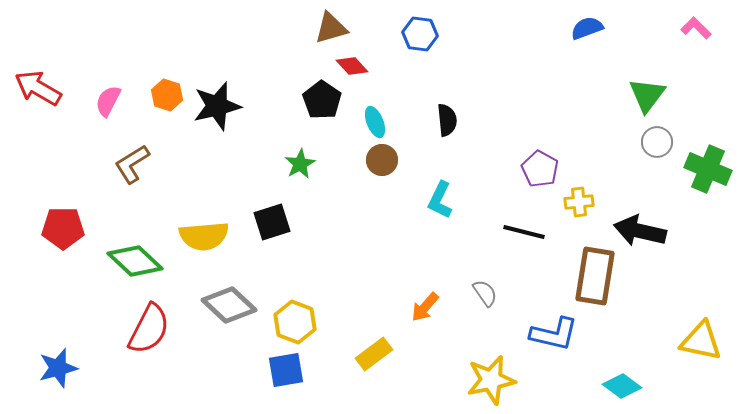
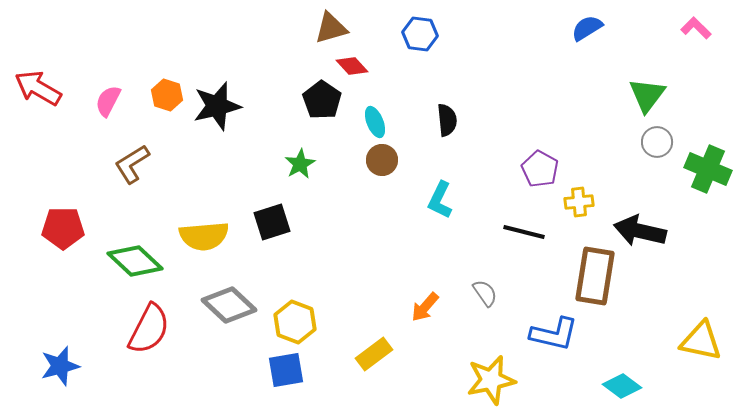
blue semicircle: rotated 12 degrees counterclockwise
blue star: moved 2 px right, 2 px up
